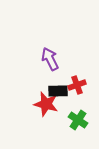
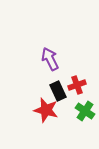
black rectangle: rotated 66 degrees clockwise
red star: moved 6 px down
green cross: moved 7 px right, 9 px up
